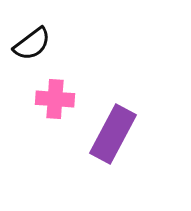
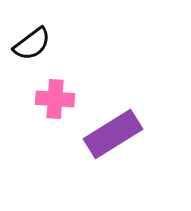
purple rectangle: rotated 30 degrees clockwise
